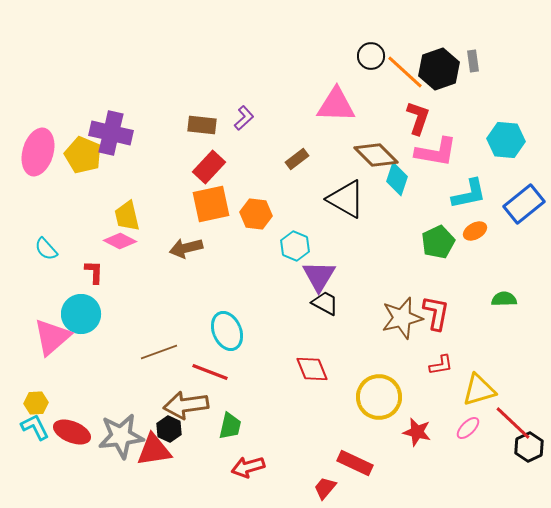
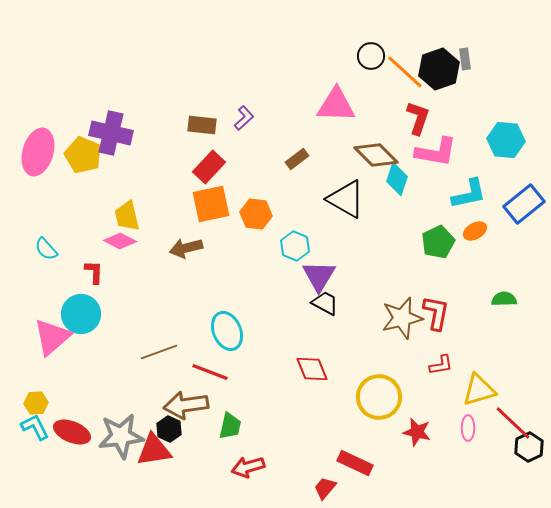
gray rectangle at (473, 61): moved 8 px left, 2 px up
pink ellipse at (468, 428): rotated 45 degrees counterclockwise
